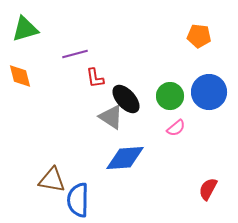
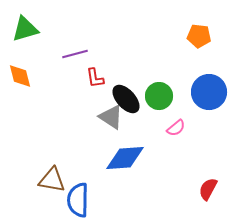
green circle: moved 11 px left
